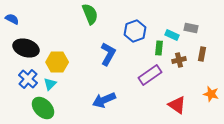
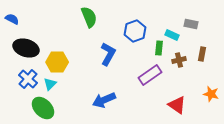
green semicircle: moved 1 px left, 3 px down
gray rectangle: moved 4 px up
